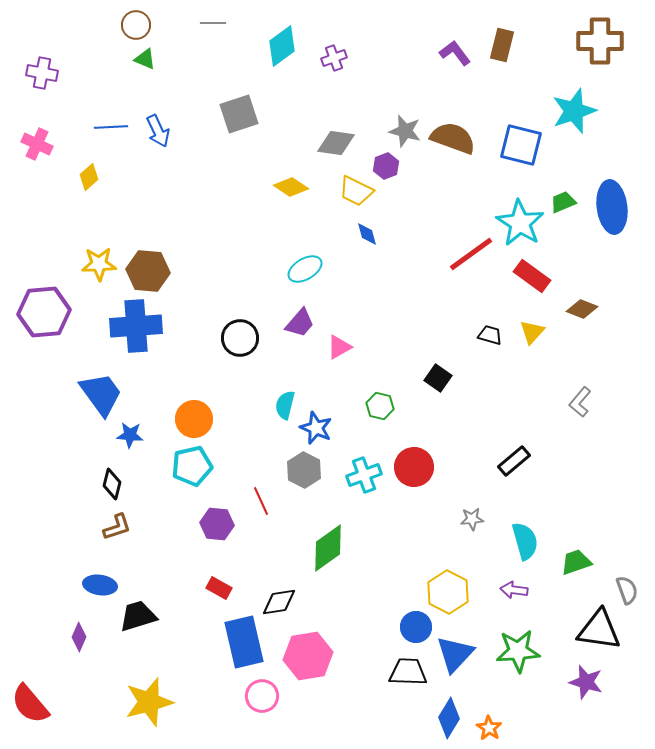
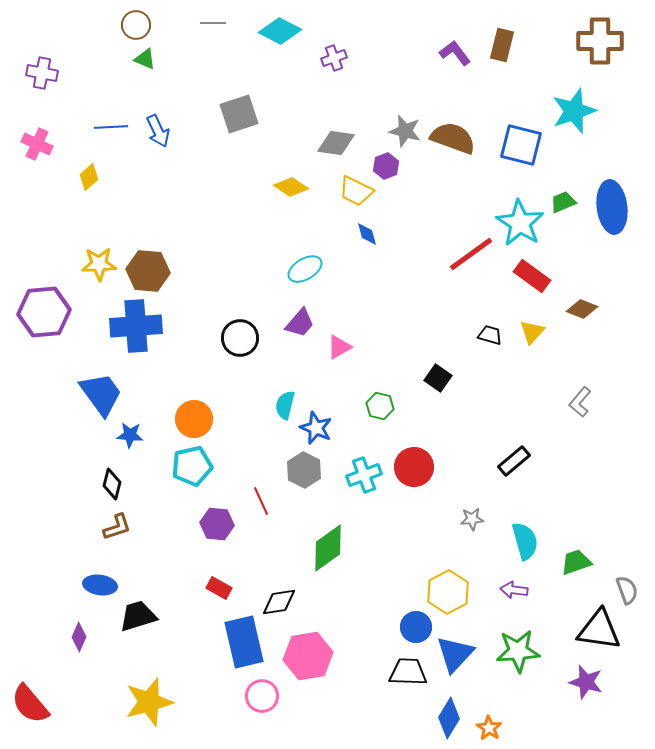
cyan diamond at (282, 46): moved 2 px left, 15 px up; rotated 63 degrees clockwise
yellow hexagon at (448, 592): rotated 6 degrees clockwise
